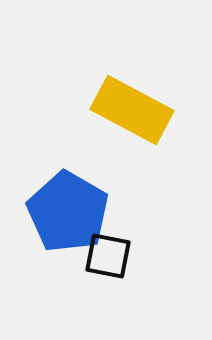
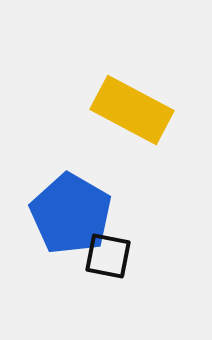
blue pentagon: moved 3 px right, 2 px down
